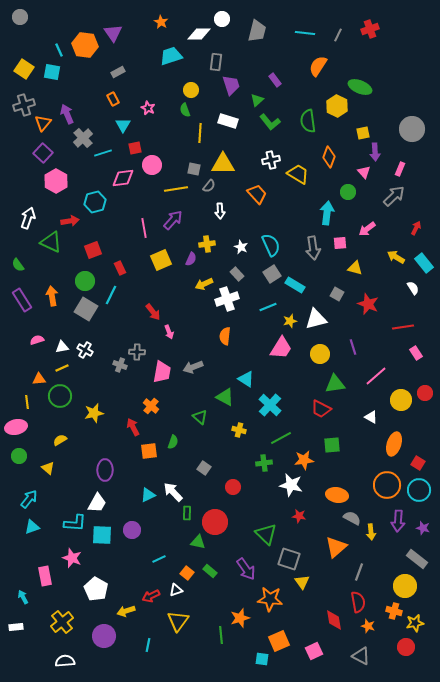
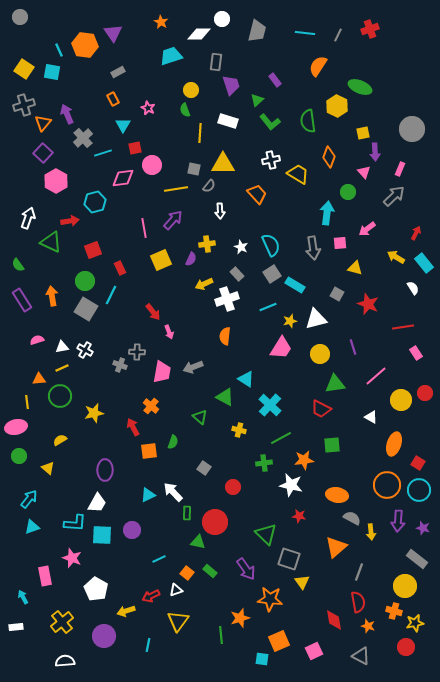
red arrow at (416, 228): moved 5 px down
